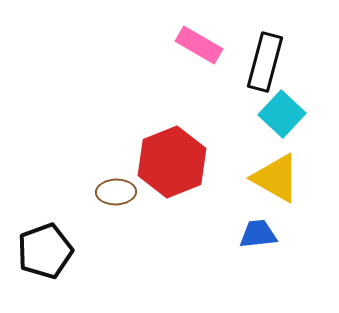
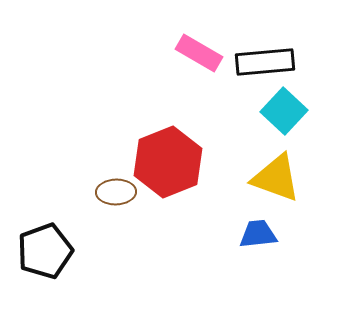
pink rectangle: moved 8 px down
black rectangle: rotated 70 degrees clockwise
cyan square: moved 2 px right, 3 px up
red hexagon: moved 4 px left
yellow triangle: rotated 10 degrees counterclockwise
